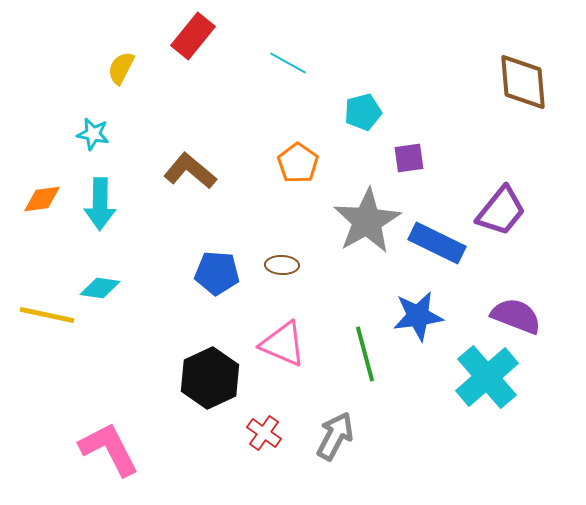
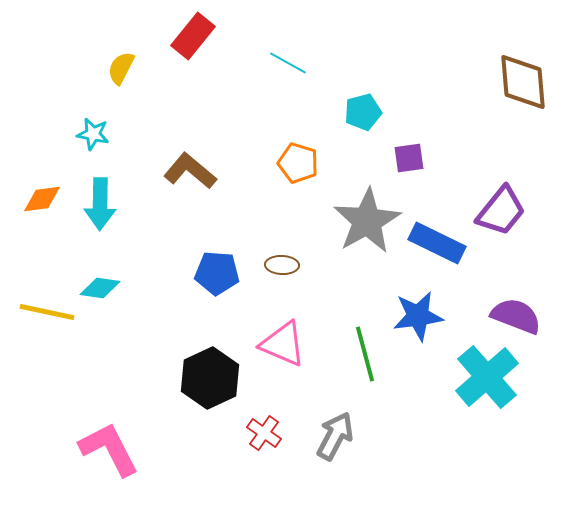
orange pentagon: rotated 18 degrees counterclockwise
yellow line: moved 3 px up
